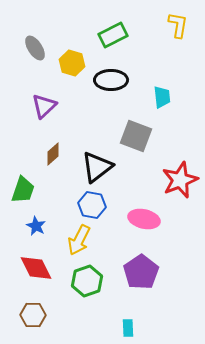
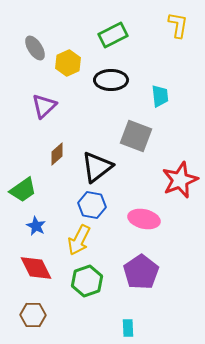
yellow hexagon: moved 4 px left; rotated 20 degrees clockwise
cyan trapezoid: moved 2 px left, 1 px up
brown diamond: moved 4 px right
green trapezoid: rotated 36 degrees clockwise
